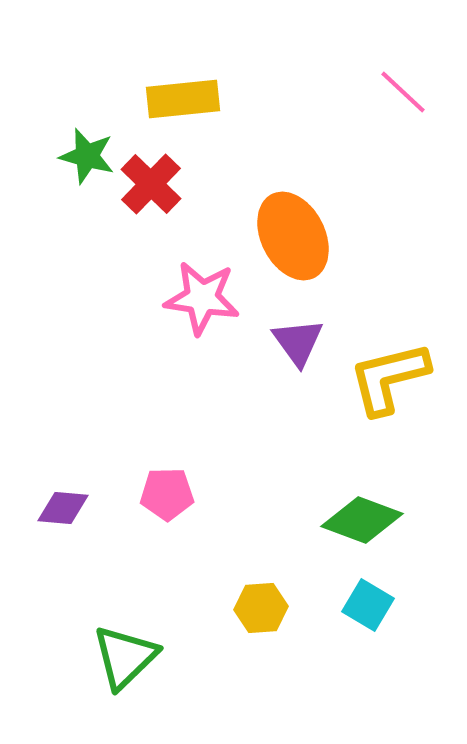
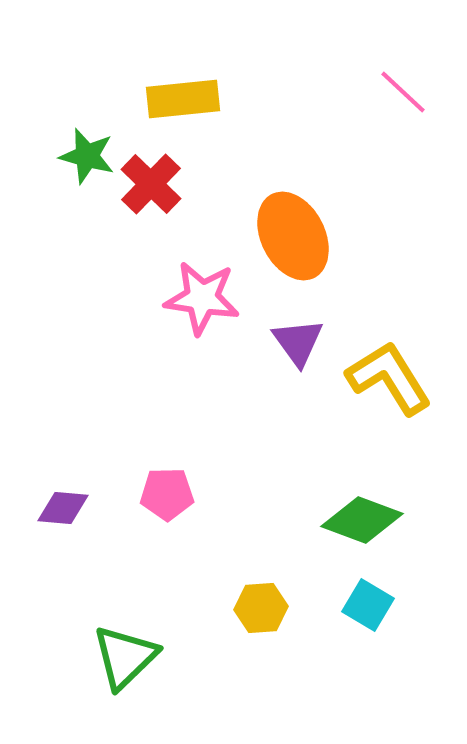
yellow L-shape: rotated 72 degrees clockwise
